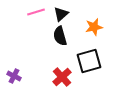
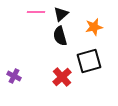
pink line: rotated 18 degrees clockwise
